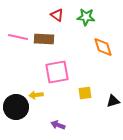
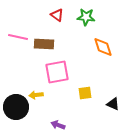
brown rectangle: moved 5 px down
black triangle: moved 3 px down; rotated 40 degrees clockwise
